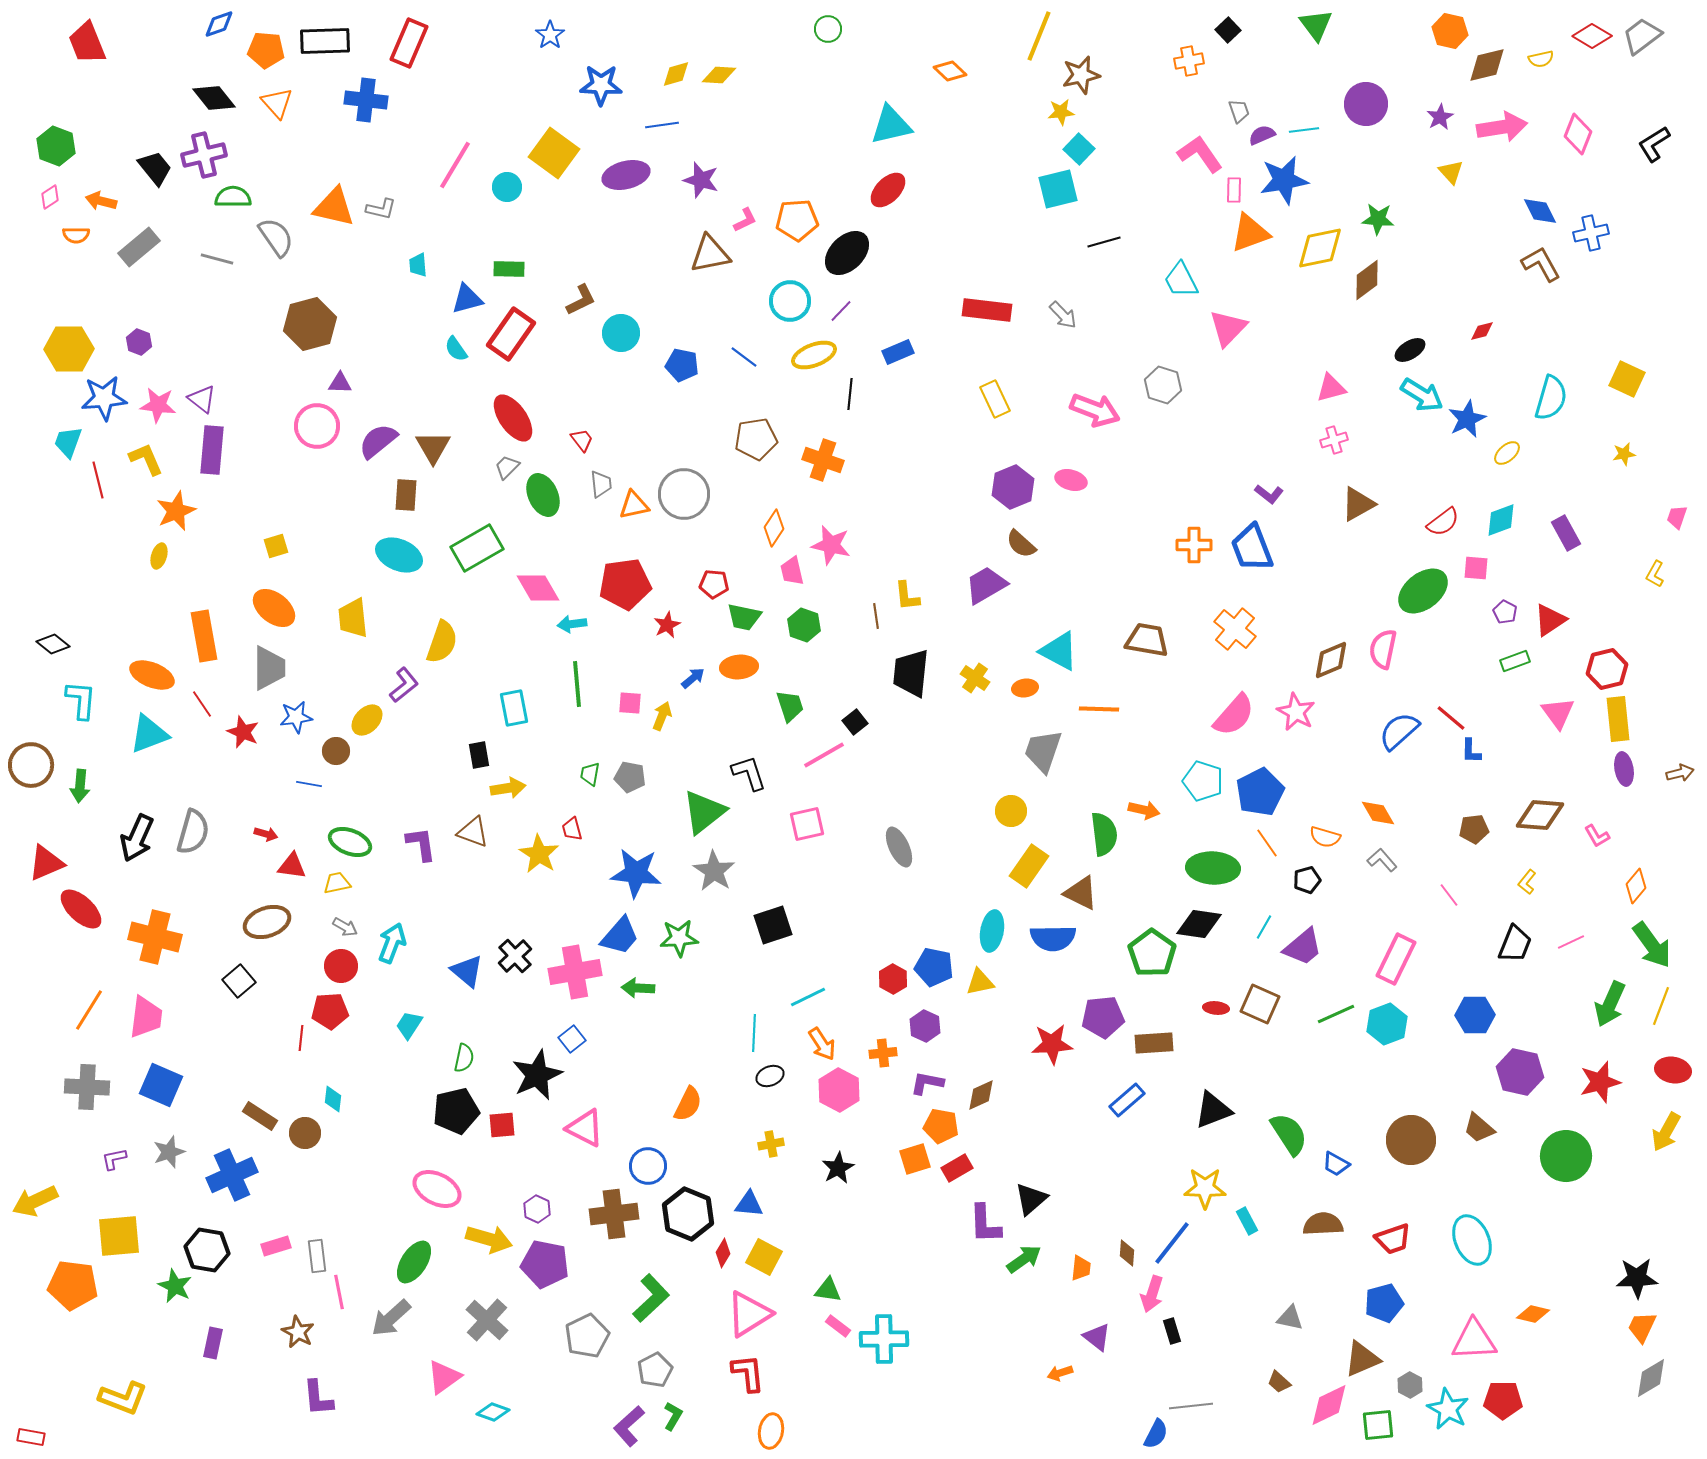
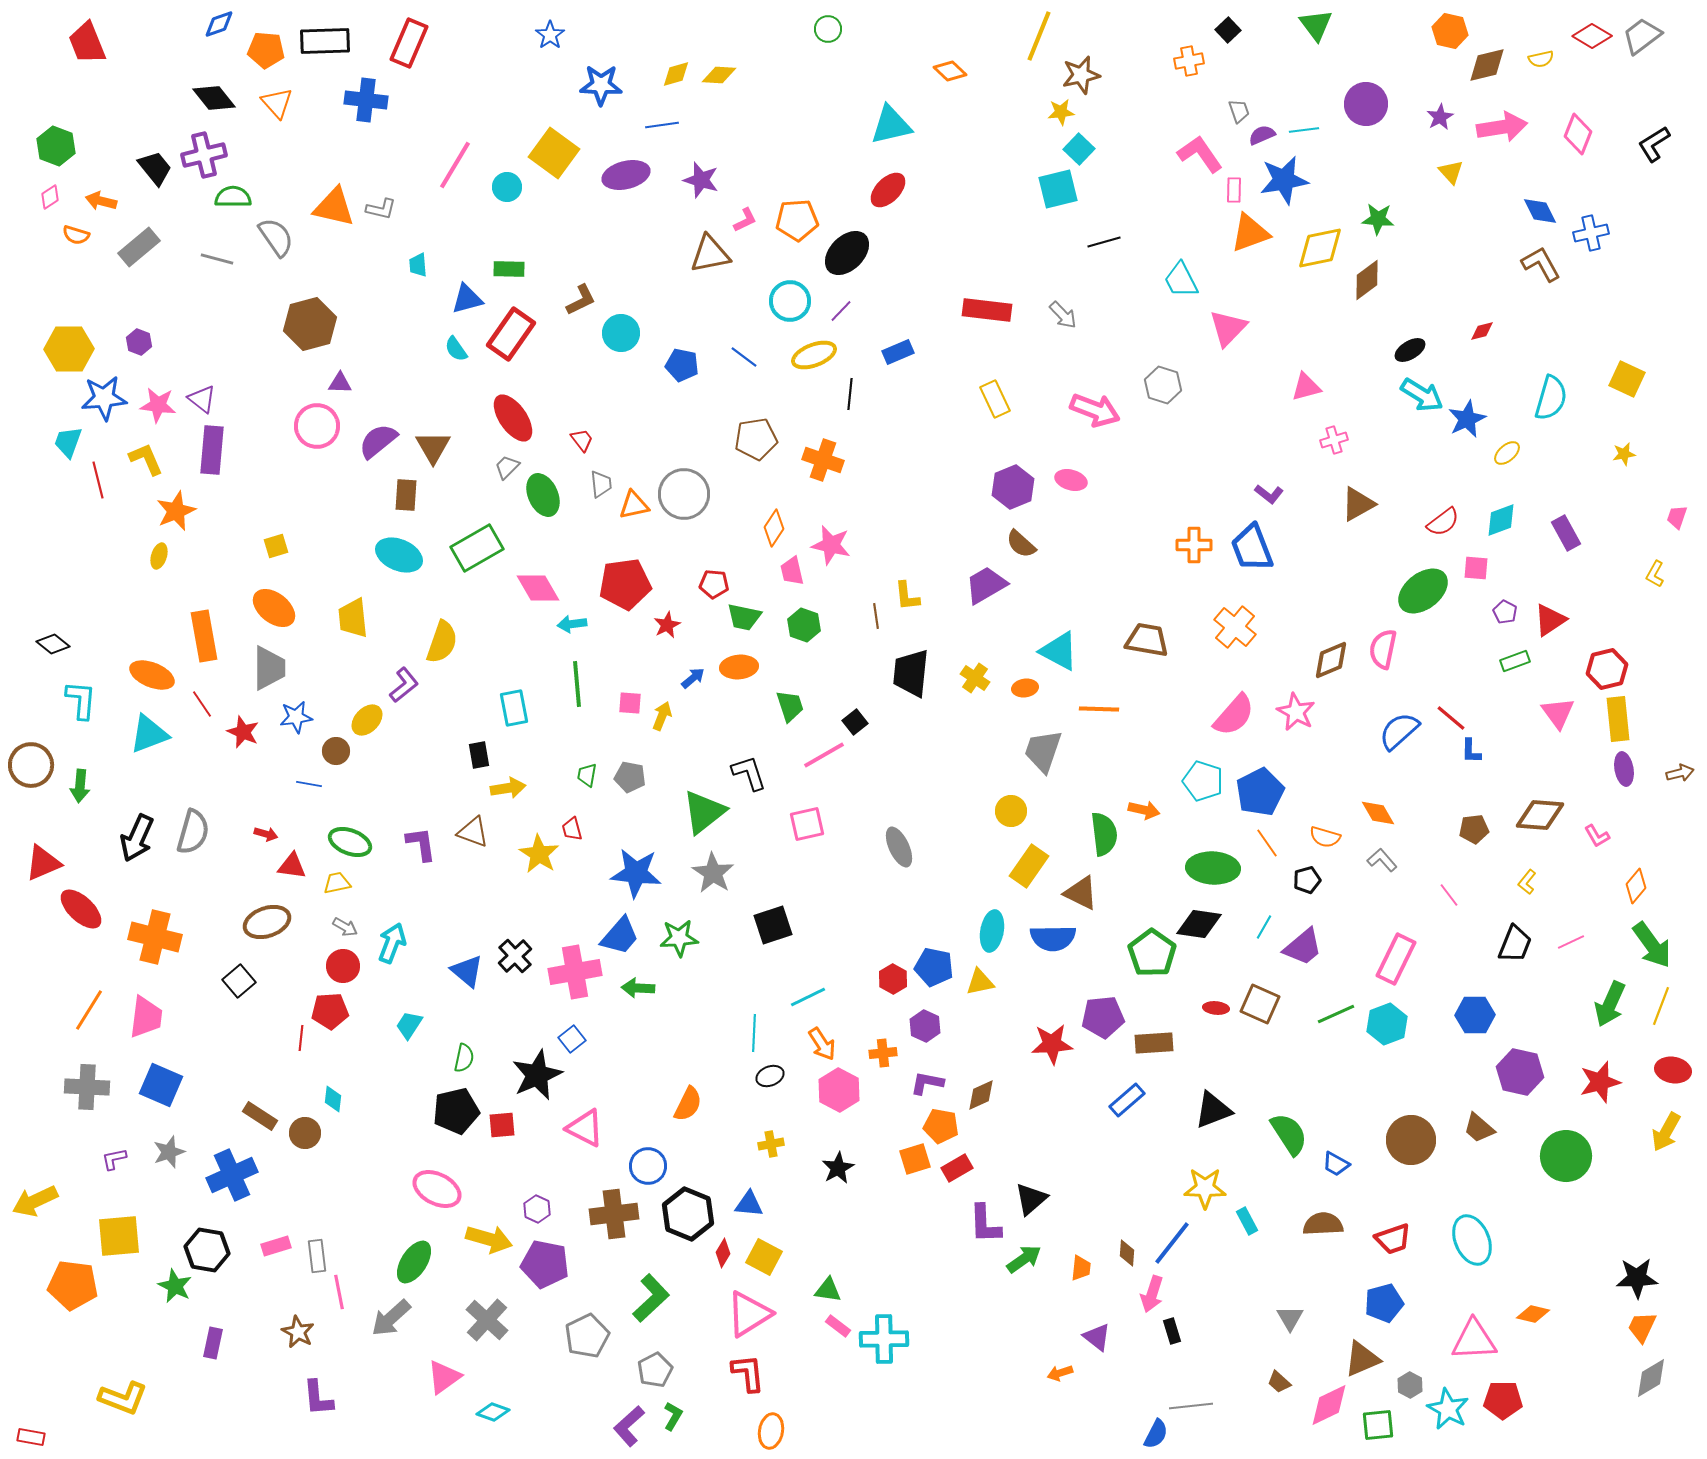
orange semicircle at (76, 235): rotated 16 degrees clockwise
pink triangle at (1331, 388): moved 25 px left, 1 px up
orange cross at (1235, 629): moved 2 px up
green trapezoid at (590, 774): moved 3 px left, 1 px down
red triangle at (46, 863): moved 3 px left
gray star at (714, 871): moved 1 px left, 2 px down
red circle at (341, 966): moved 2 px right
gray triangle at (1290, 1318): rotated 48 degrees clockwise
